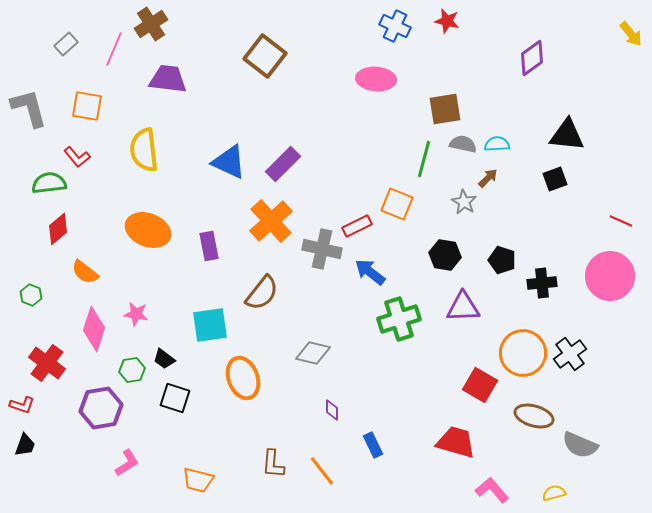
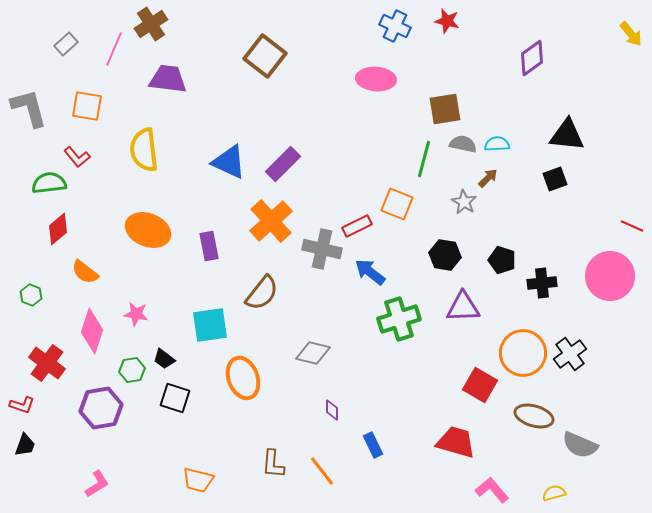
red line at (621, 221): moved 11 px right, 5 px down
pink diamond at (94, 329): moved 2 px left, 2 px down
pink L-shape at (127, 463): moved 30 px left, 21 px down
